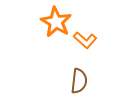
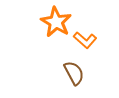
brown semicircle: moved 5 px left, 8 px up; rotated 35 degrees counterclockwise
